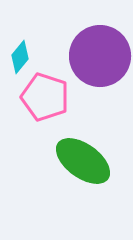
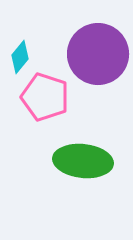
purple circle: moved 2 px left, 2 px up
green ellipse: rotated 30 degrees counterclockwise
